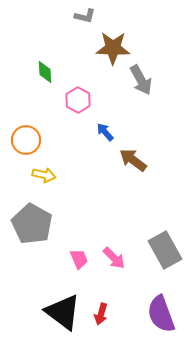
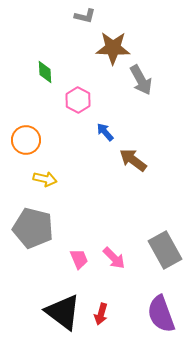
yellow arrow: moved 1 px right, 4 px down
gray pentagon: moved 1 px right, 4 px down; rotated 15 degrees counterclockwise
